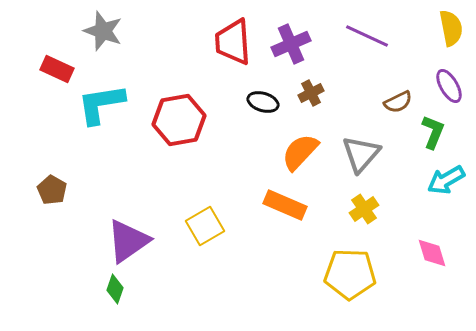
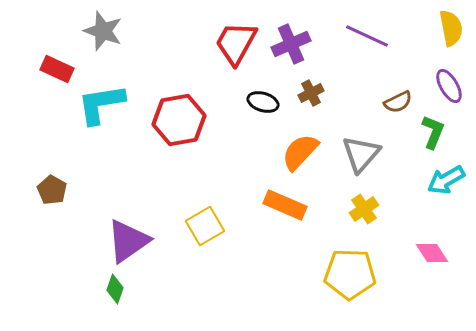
red trapezoid: moved 3 px right, 1 px down; rotated 33 degrees clockwise
pink diamond: rotated 16 degrees counterclockwise
